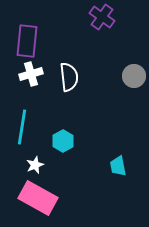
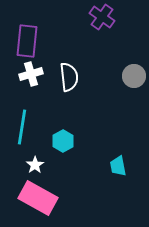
white star: rotated 12 degrees counterclockwise
